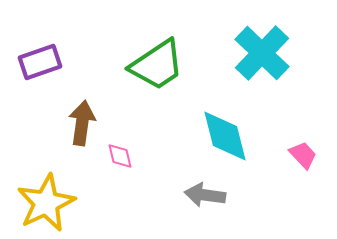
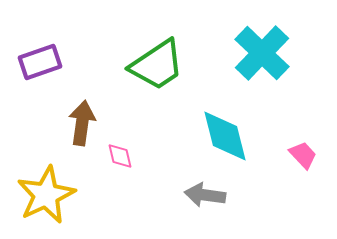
yellow star: moved 8 px up
